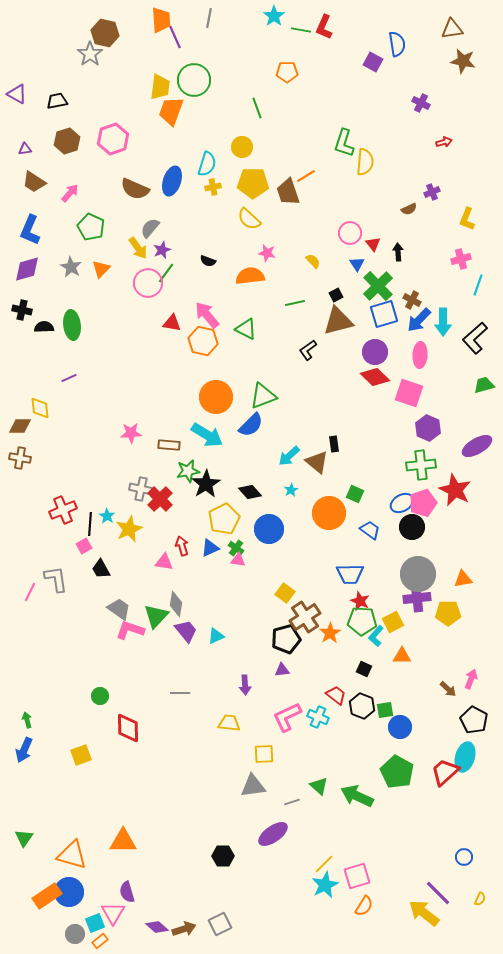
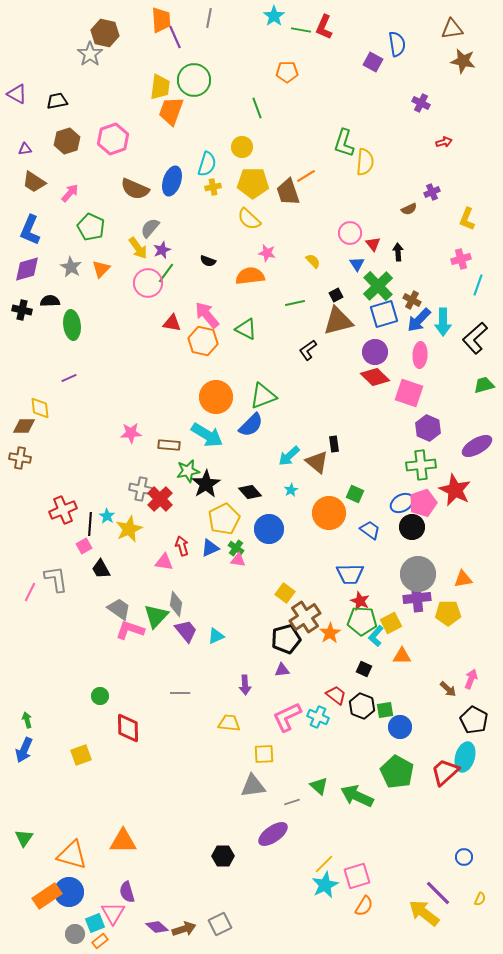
black semicircle at (44, 327): moved 6 px right, 26 px up
brown diamond at (20, 426): moved 4 px right
yellow square at (393, 622): moved 2 px left, 1 px down
